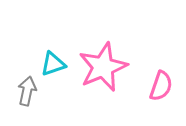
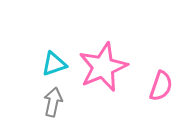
cyan triangle: moved 1 px right
gray arrow: moved 26 px right, 11 px down
